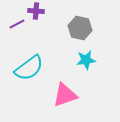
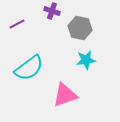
purple cross: moved 16 px right; rotated 14 degrees clockwise
